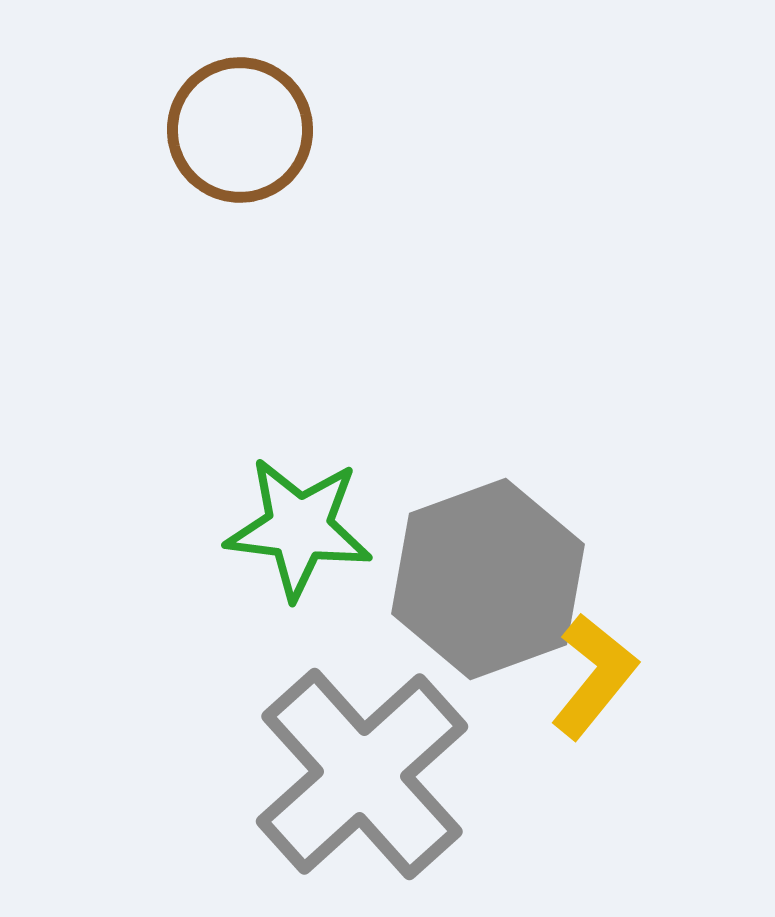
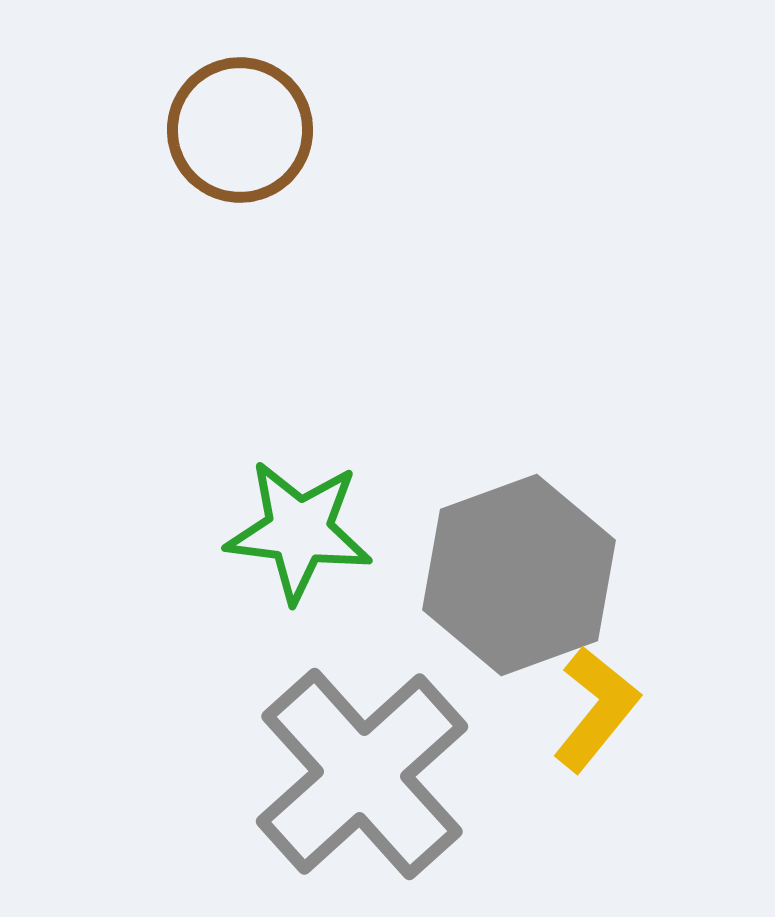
green star: moved 3 px down
gray hexagon: moved 31 px right, 4 px up
yellow L-shape: moved 2 px right, 33 px down
